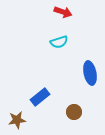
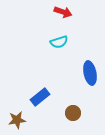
brown circle: moved 1 px left, 1 px down
